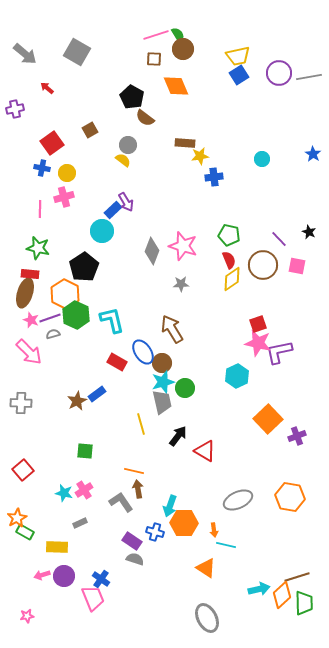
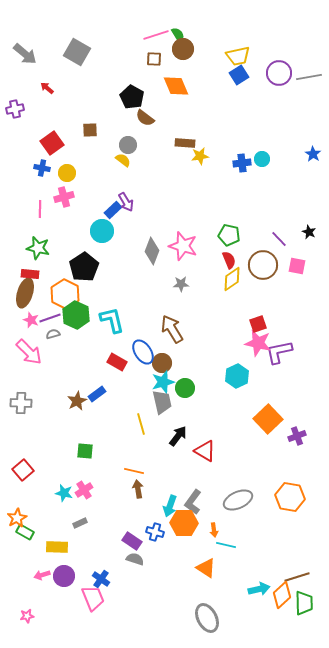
brown square at (90, 130): rotated 28 degrees clockwise
blue cross at (214, 177): moved 28 px right, 14 px up
gray L-shape at (121, 502): moved 72 px right; rotated 110 degrees counterclockwise
